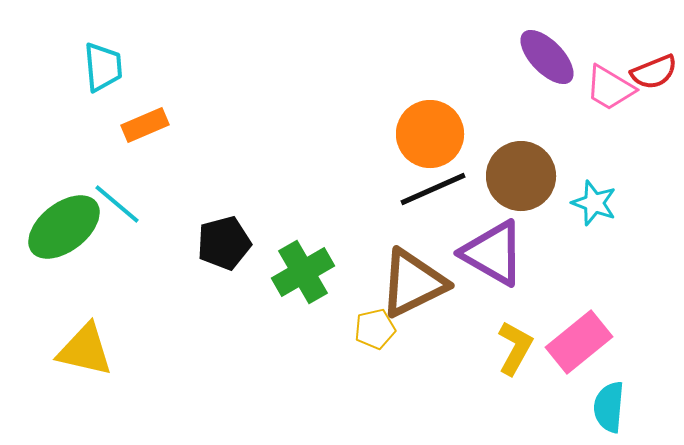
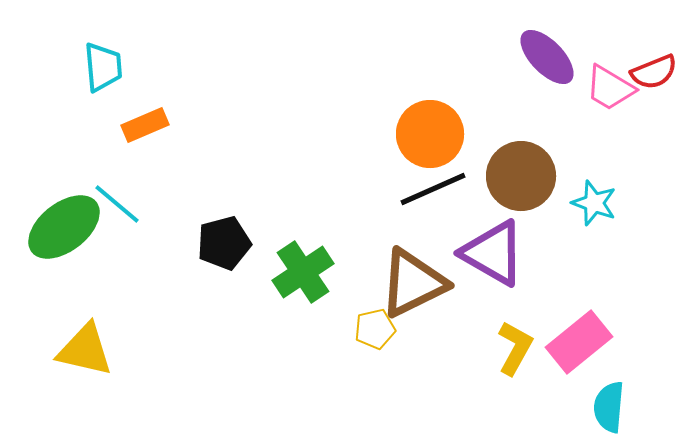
green cross: rotated 4 degrees counterclockwise
